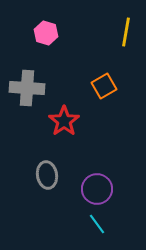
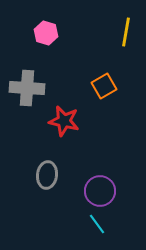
red star: rotated 24 degrees counterclockwise
gray ellipse: rotated 16 degrees clockwise
purple circle: moved 3 px right, 2 px down
